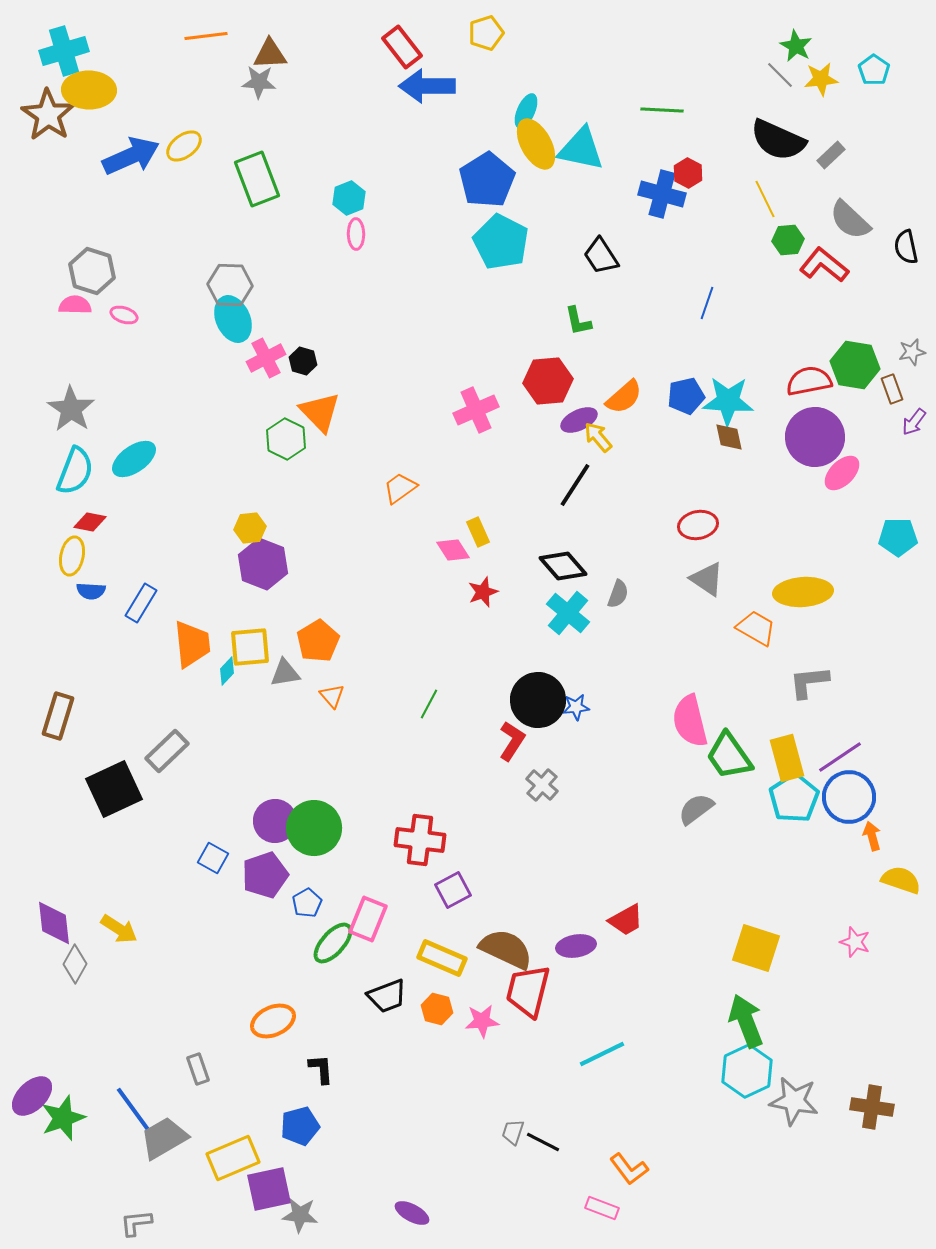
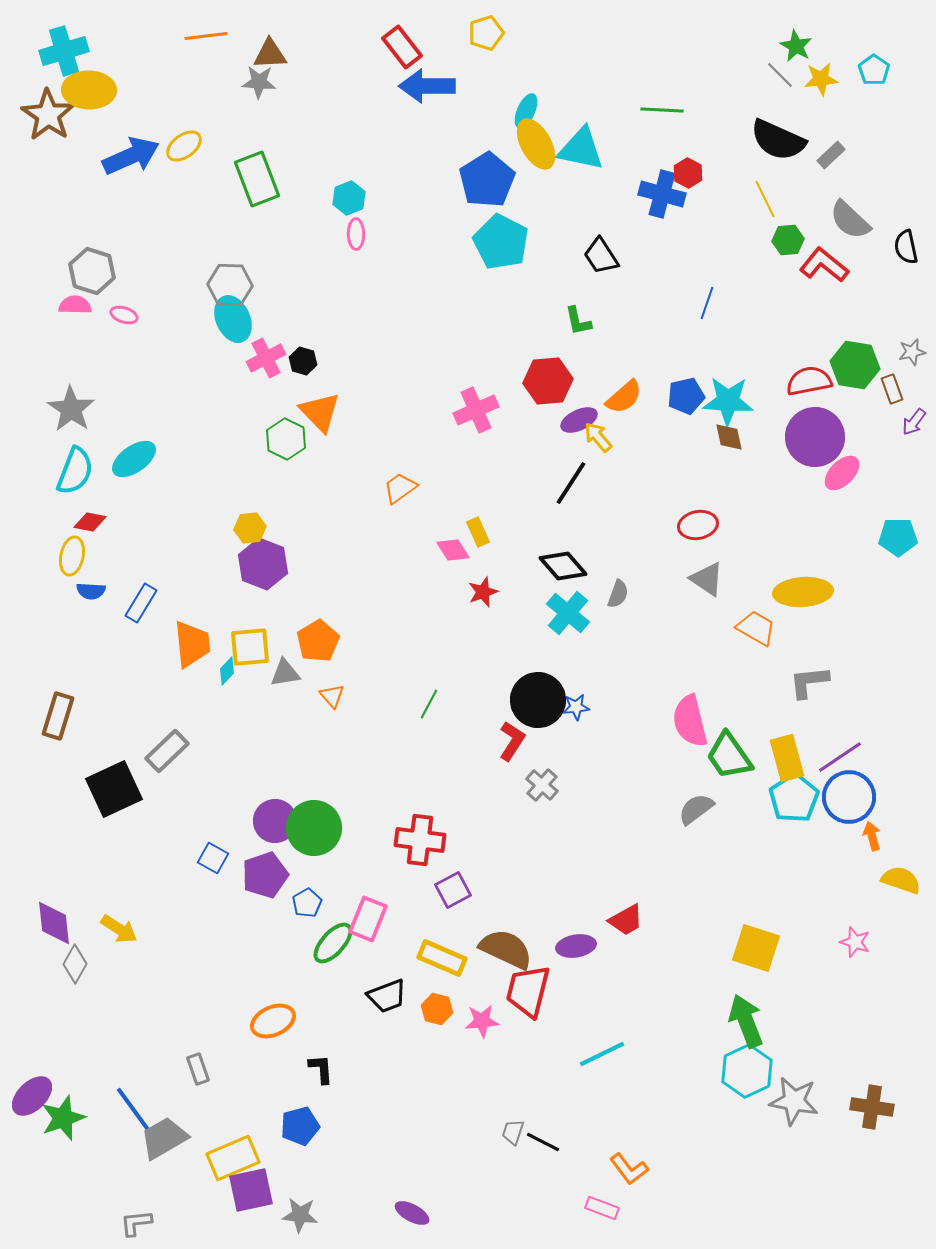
black line at (575, 485): moved 4 px left, 2 px up
purple square at (269, 1189): moved 18 px left, 1 px down
